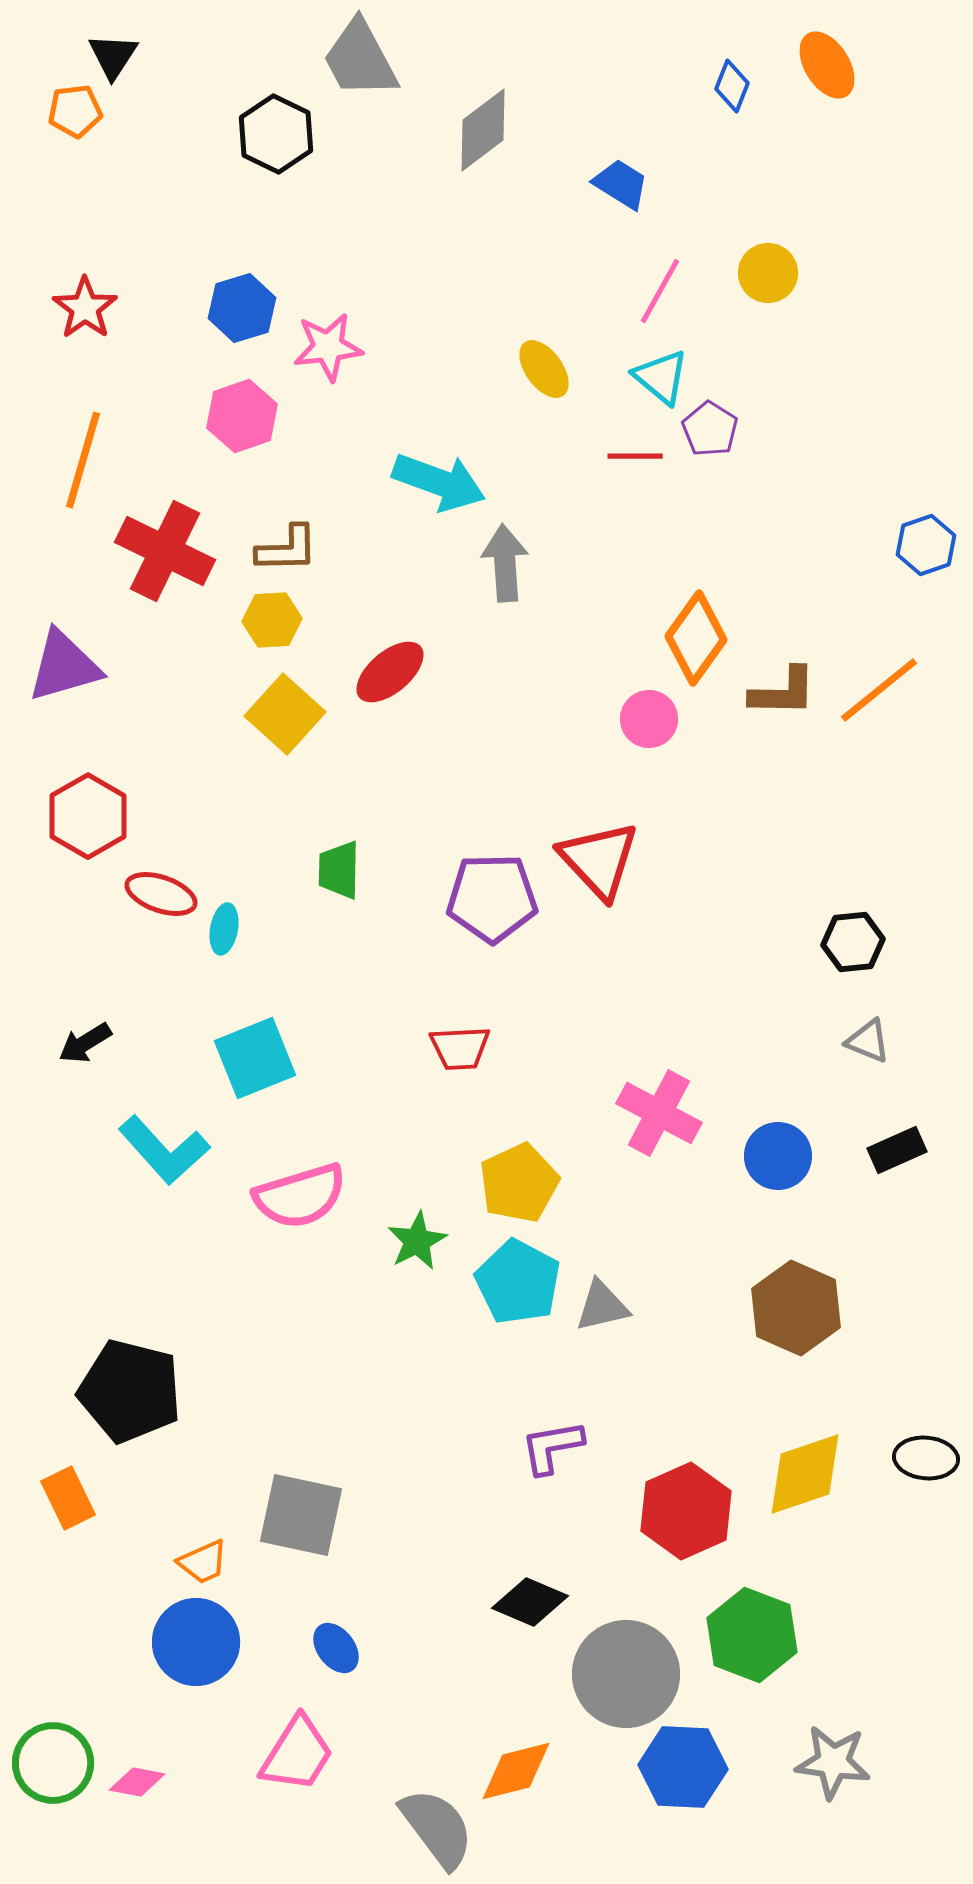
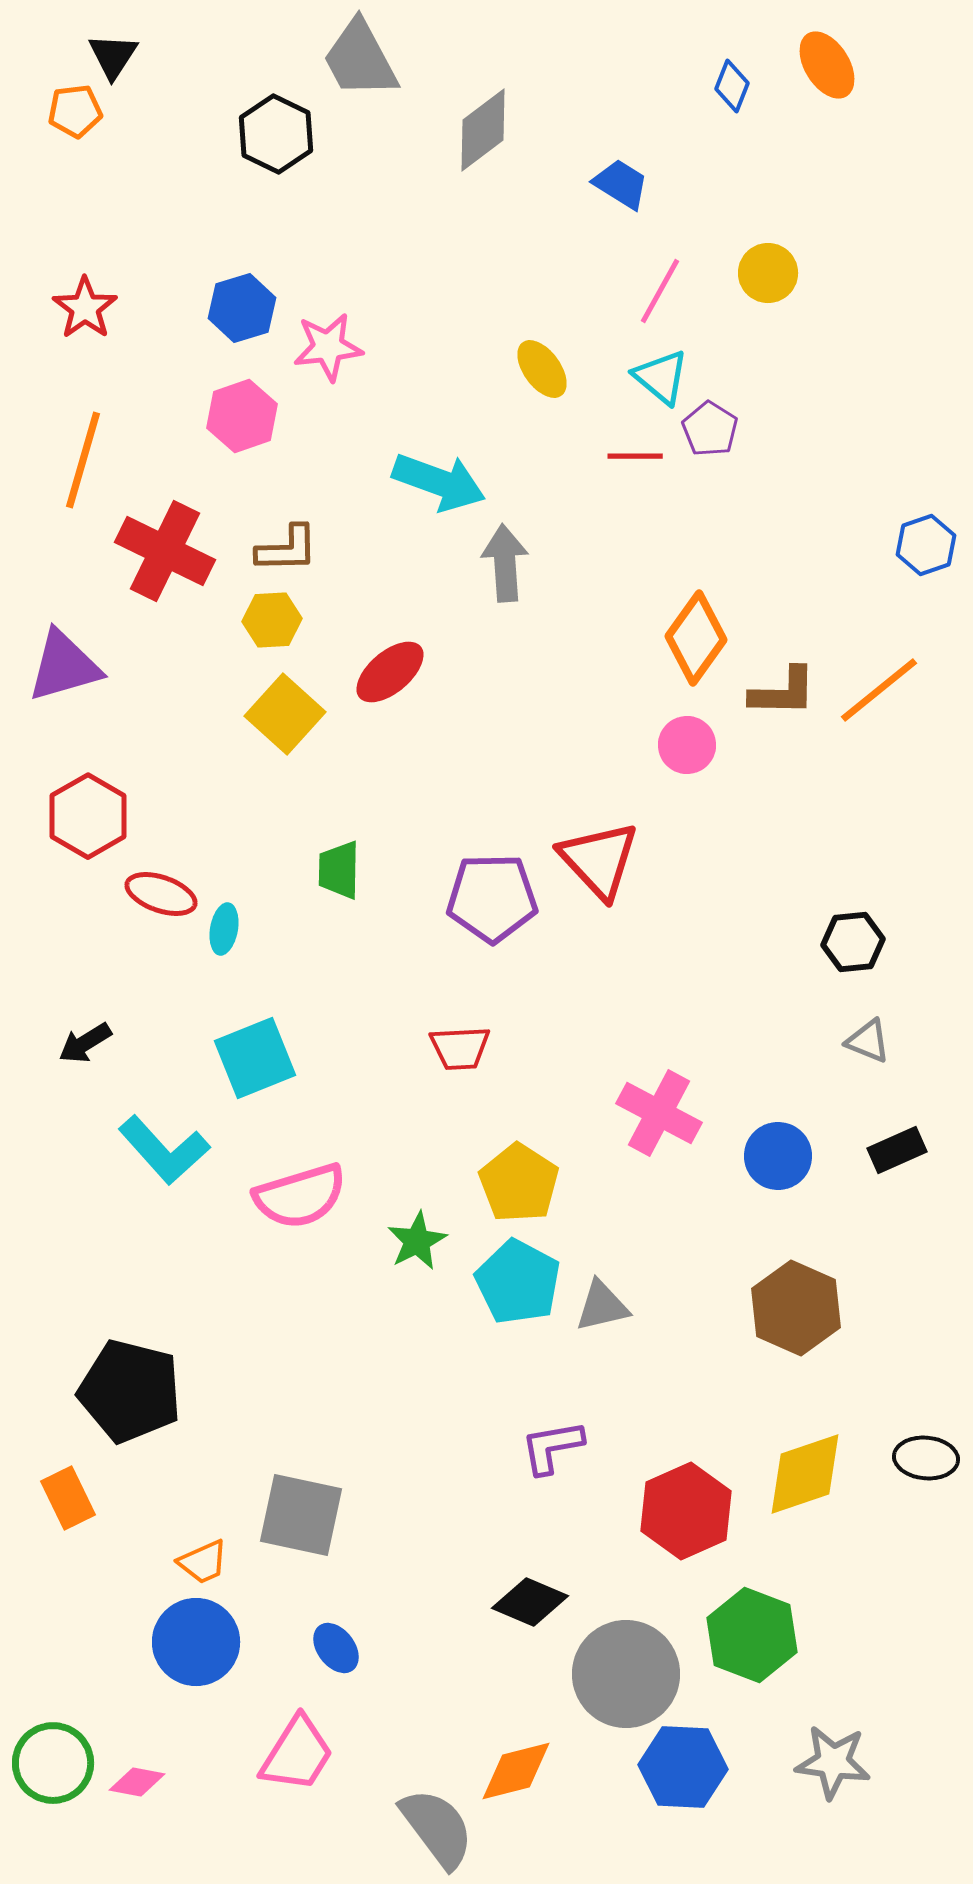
yellow ellipse at (544, 369): moved 2 px left
pink circle at (649, 719): moved 38 px right, 26 px down
yellow pentagon at (519, 1183): rotated 14 degrees counterclockwise
